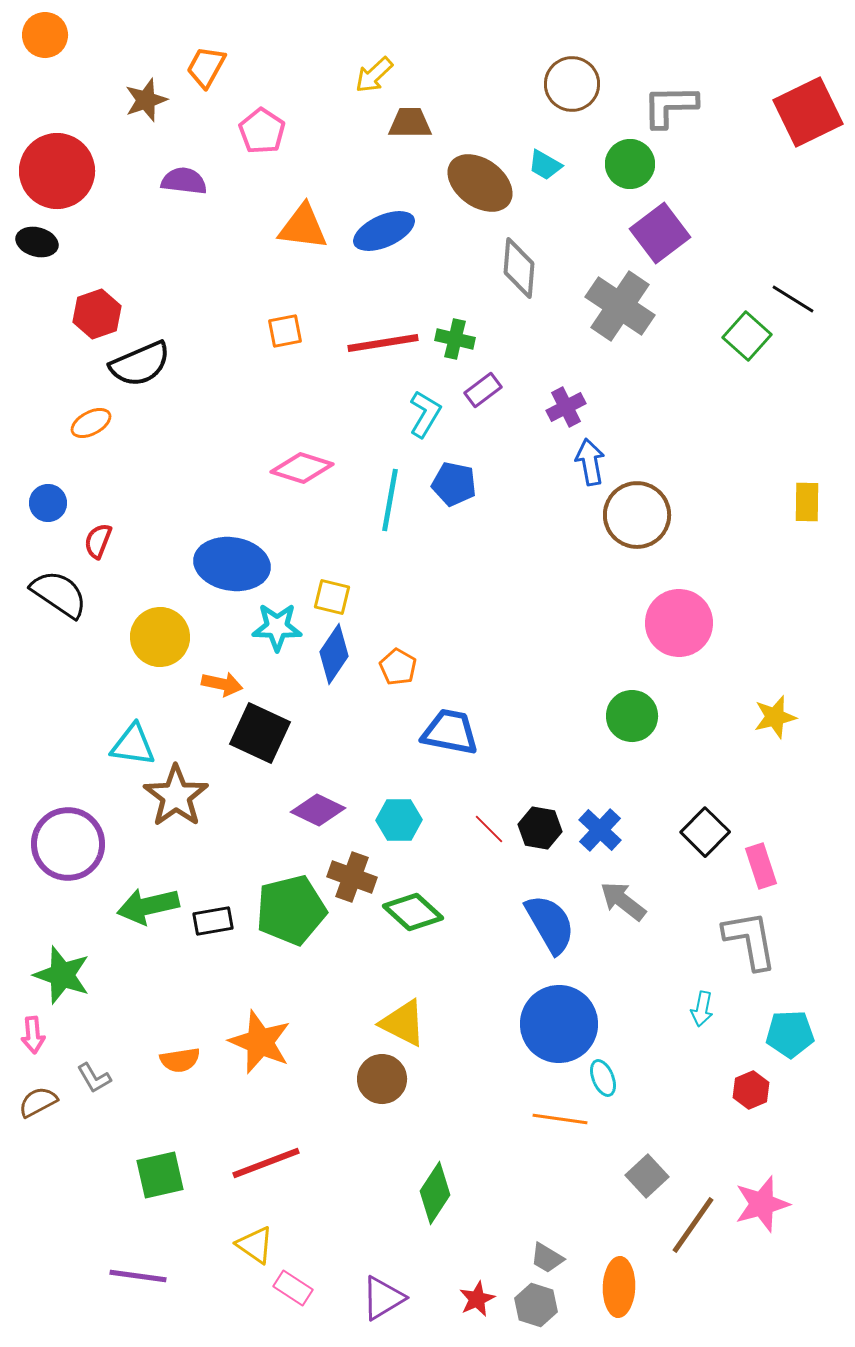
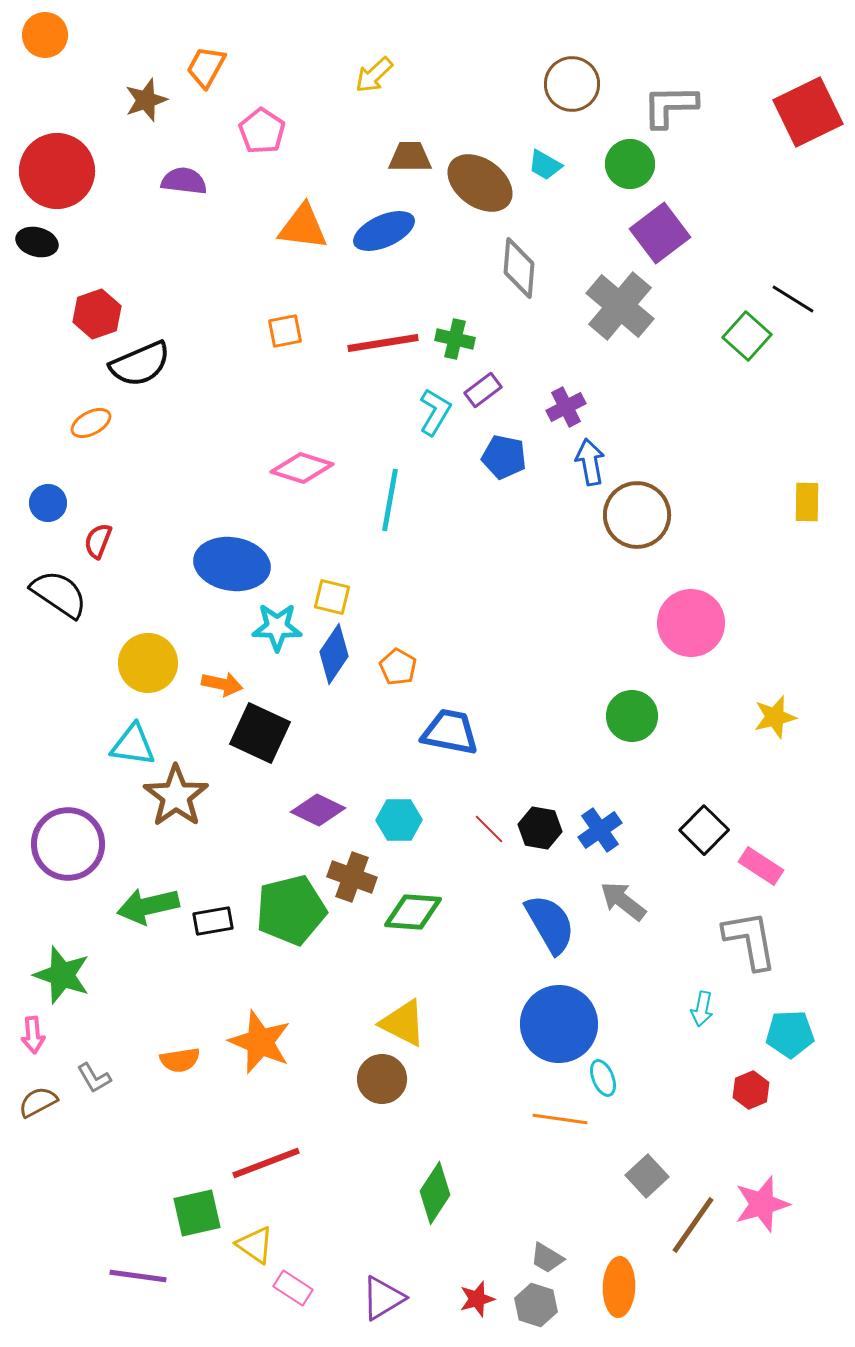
brown trapezoid at (410, 123): moved 34 px down
gray cross at (620, 306): rotated 6 degrees clockwise
cyan L-shape at (425, 414): moved 10 px right, 2 px up
blue pentagon at (454, 484): moved 50 px right, 27 px up
pink circle at (679, 623): moved 12 px right
yellow circle at (160, 637): moved 12 px left, 26 px down
blue cross at (600, 830): rotated 12 degrees clockwise
black square at (705, 832): moved 1 px left, 2 px up
pink rectangle at (761, 866): rotated 39 degrees counterclockwise
green diamond at (413, 912): rotated 38 degrees counterclockwise
green square at (160, 1175): moved 37 px right, 38 px down
red star at (477, 1299): rotated 9 degrees clockwise
